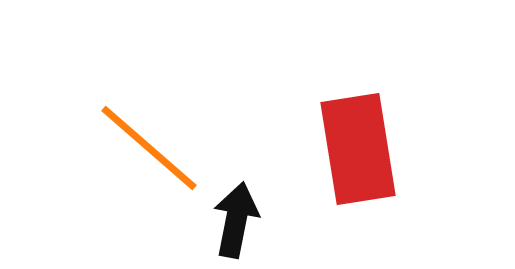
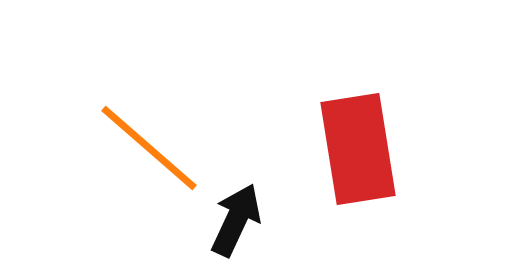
black arrow: rotated 14 degrees clockwise
